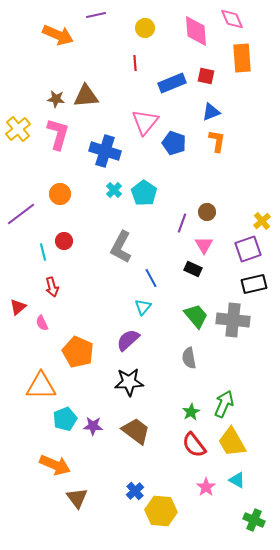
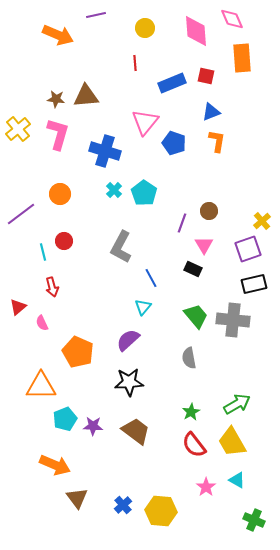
brown circle at (207, 212): moved 2 px right, 1 px up
green arrow at (224, 404): moved 13 px right; rotated 36 degrees clockwise
blue cross at (135, 491): moved 12 px left, 14 px down
